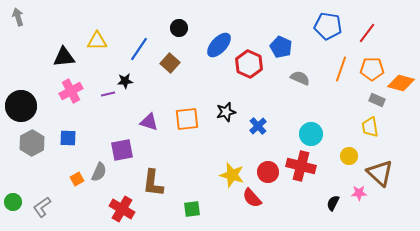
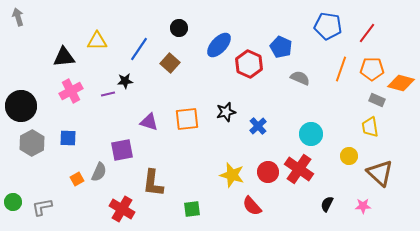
red cross at (301, 166): moved 2 px left, 3 px down; rotated 20 degrees clockwise
pink star at (359, 193): moved 4 px right, 13 px down
red semicircle at (252, 198): moved 8 px down
black semicircle at (333, 203): moved 6 px left, 1 px down
gray L-shape at (42, 207): rotated 25 degrees clockwise
